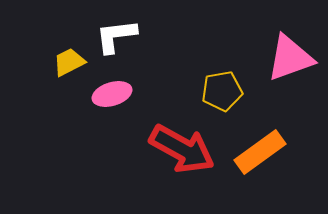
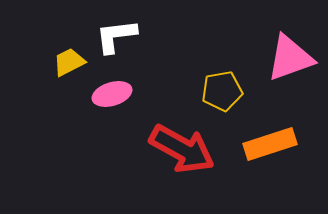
orange rectangle: moved 10 px right, 8 px up; rotated 18 degrees clockwise
